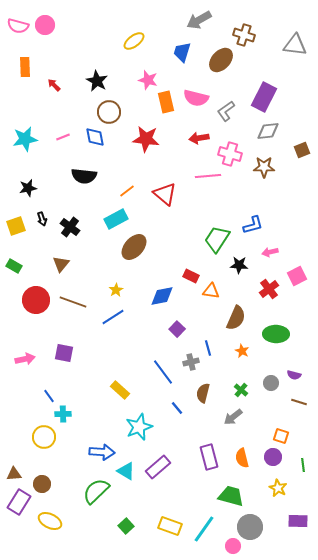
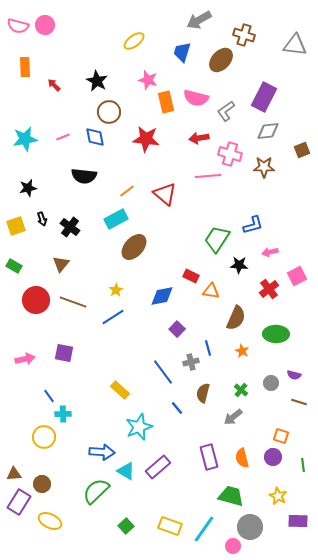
yellow star at (278, 488): moved 8 px down
